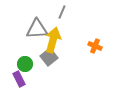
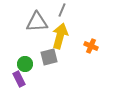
gray line: moved 2 px up
gray triangle: moved 7 px up
yellow arrow: moved 7 px right, 4 px up
orange cross: moved 4 px left
gray square: rotated 24 degrees clockwise
